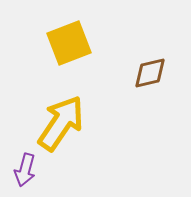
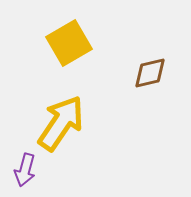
yellow square: rotated 9 degrees counterclockwise
